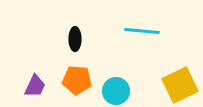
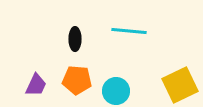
cyan line: moved 13 px left
purple trapezoid: moved 1 px right, 1 px up
